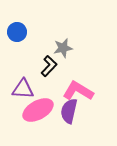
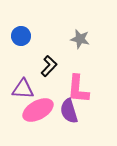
blue circle: moved 4 px right, 4 px down
gray star: moved 17 px right, 9 px up; rotated 24 degrees clockwise
pink L-shape: moved 2 px up; rotated 116 degrees counterclockwise
purple semicircle: rotated 30 degrees counterclockwise
